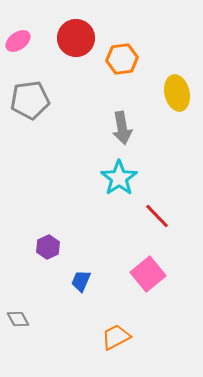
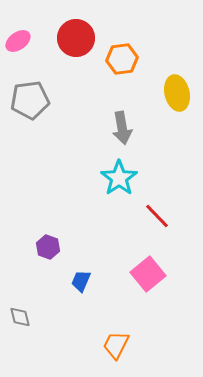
purple hexagon: rotated 15 degrees counterclockwise
gray diamond: moved 2 px right, 2 px up; rotated 15 degrees clockwise
orange trapezoid: moved 8 px down; rotated 36 degrees counterclockwise
